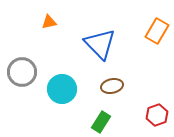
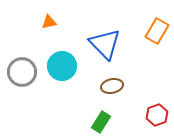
blue triangle: moved 5 px right
cyan circle: moved 23 px up
